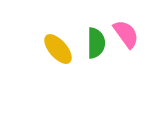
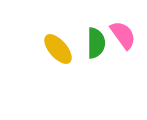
pink semicircle: moved 3 px left, 1 px down
